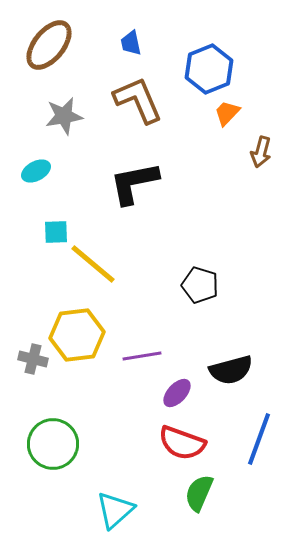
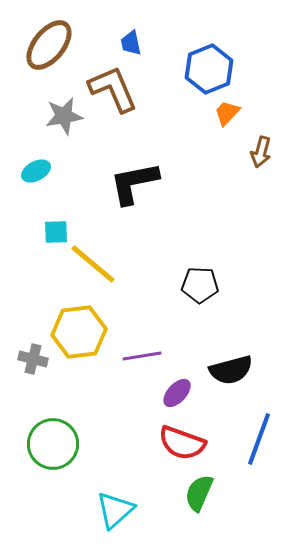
brown L-shape: moved 25 px left, 11 px up
black pentagon: rotated 15 degrees counterclockwise
yellow hexagon: moved 2 px right, 3 px up
